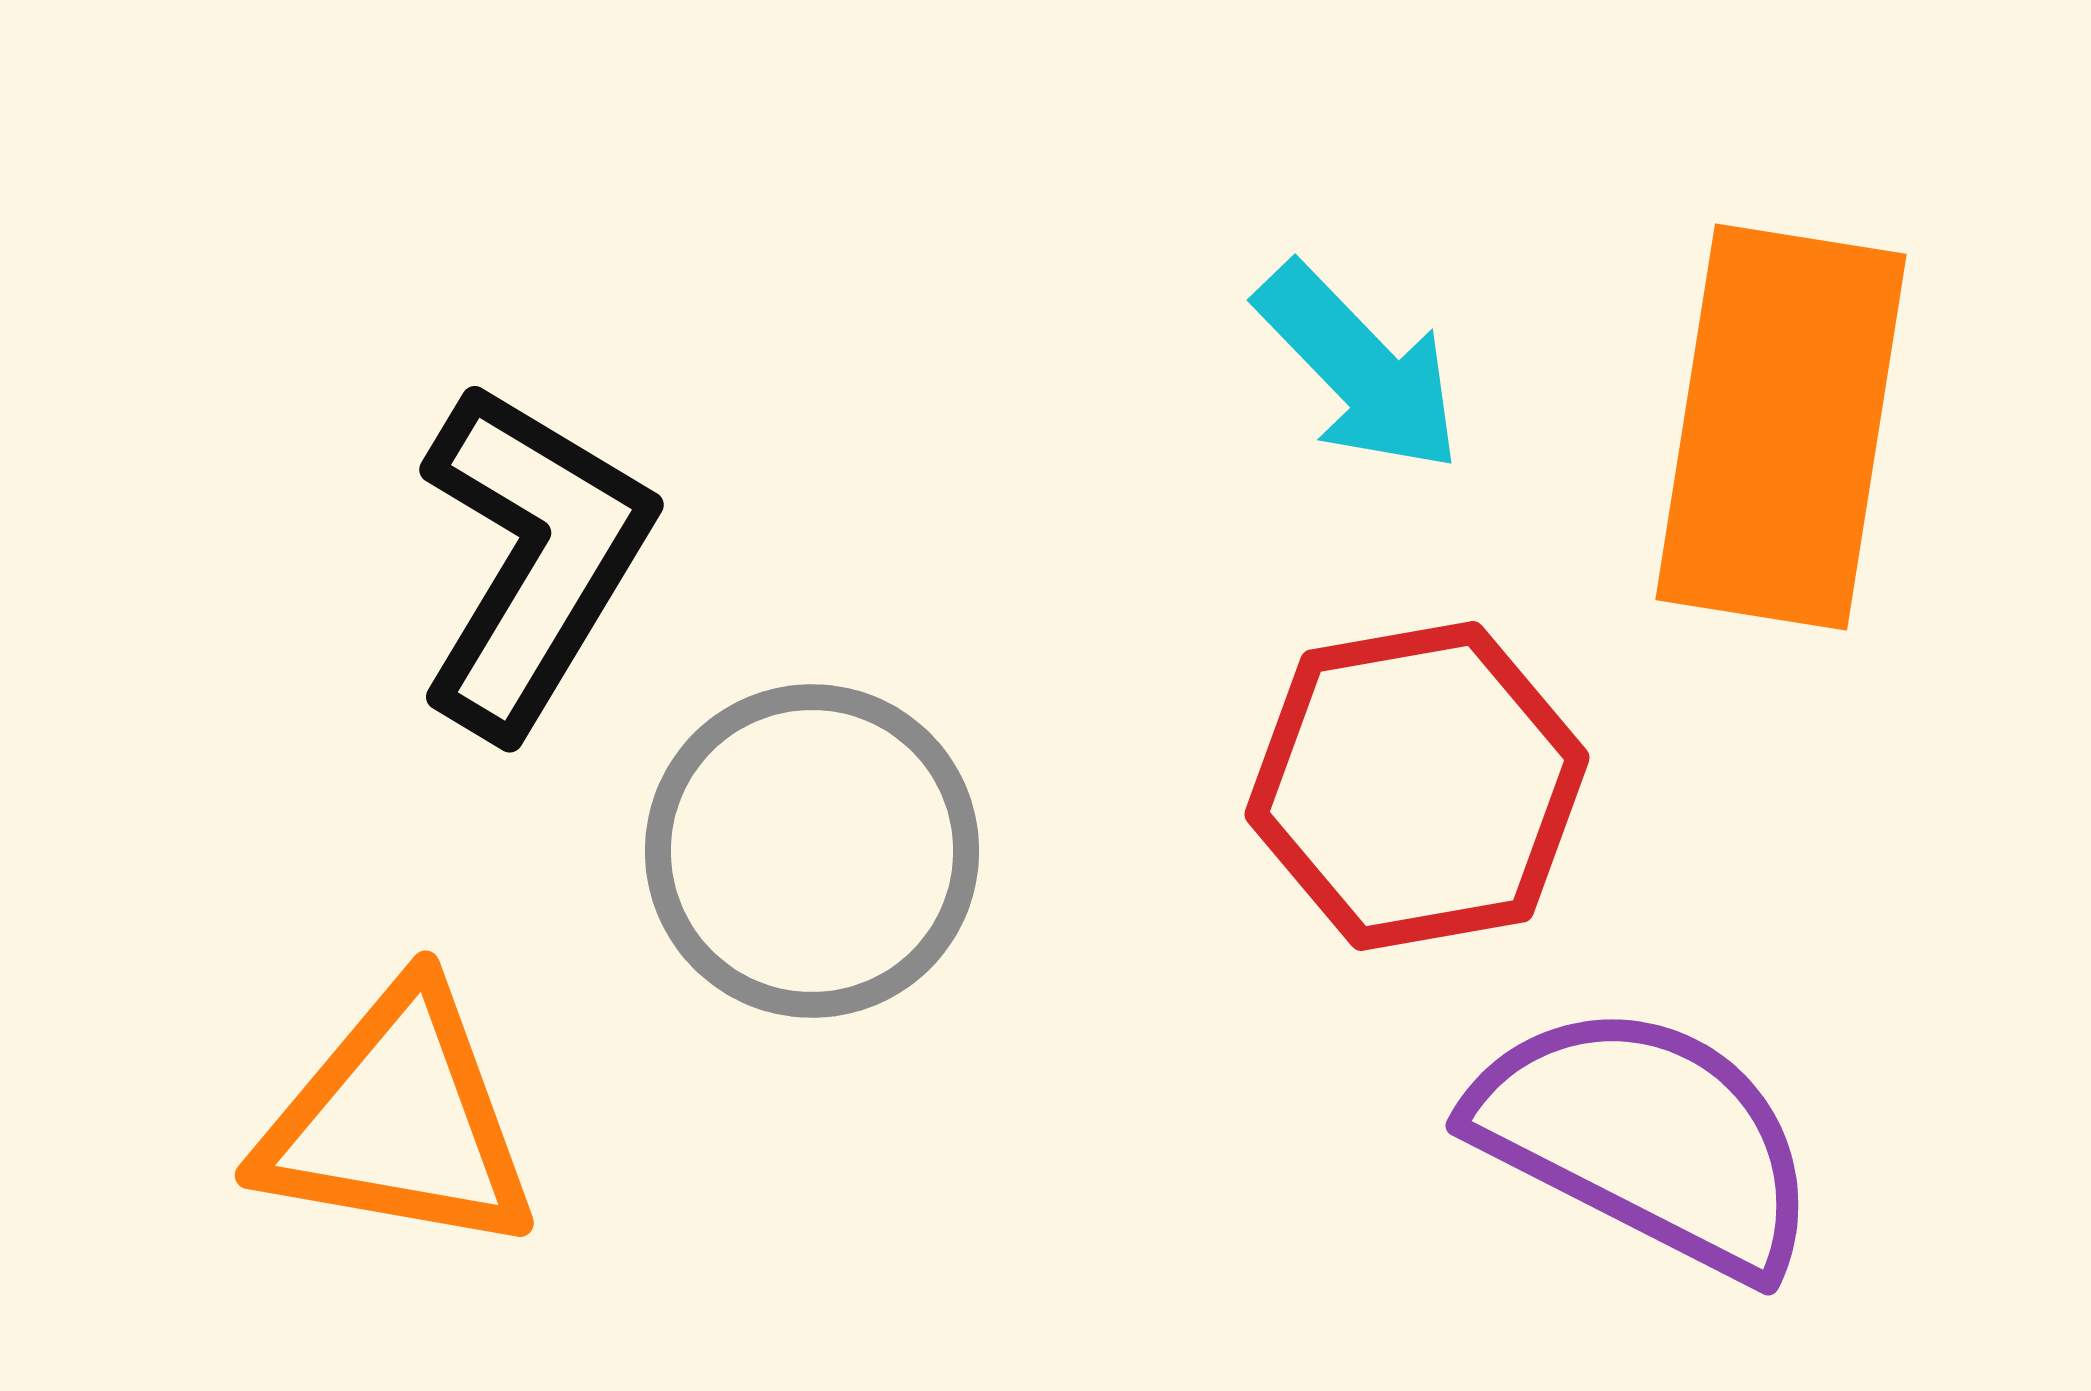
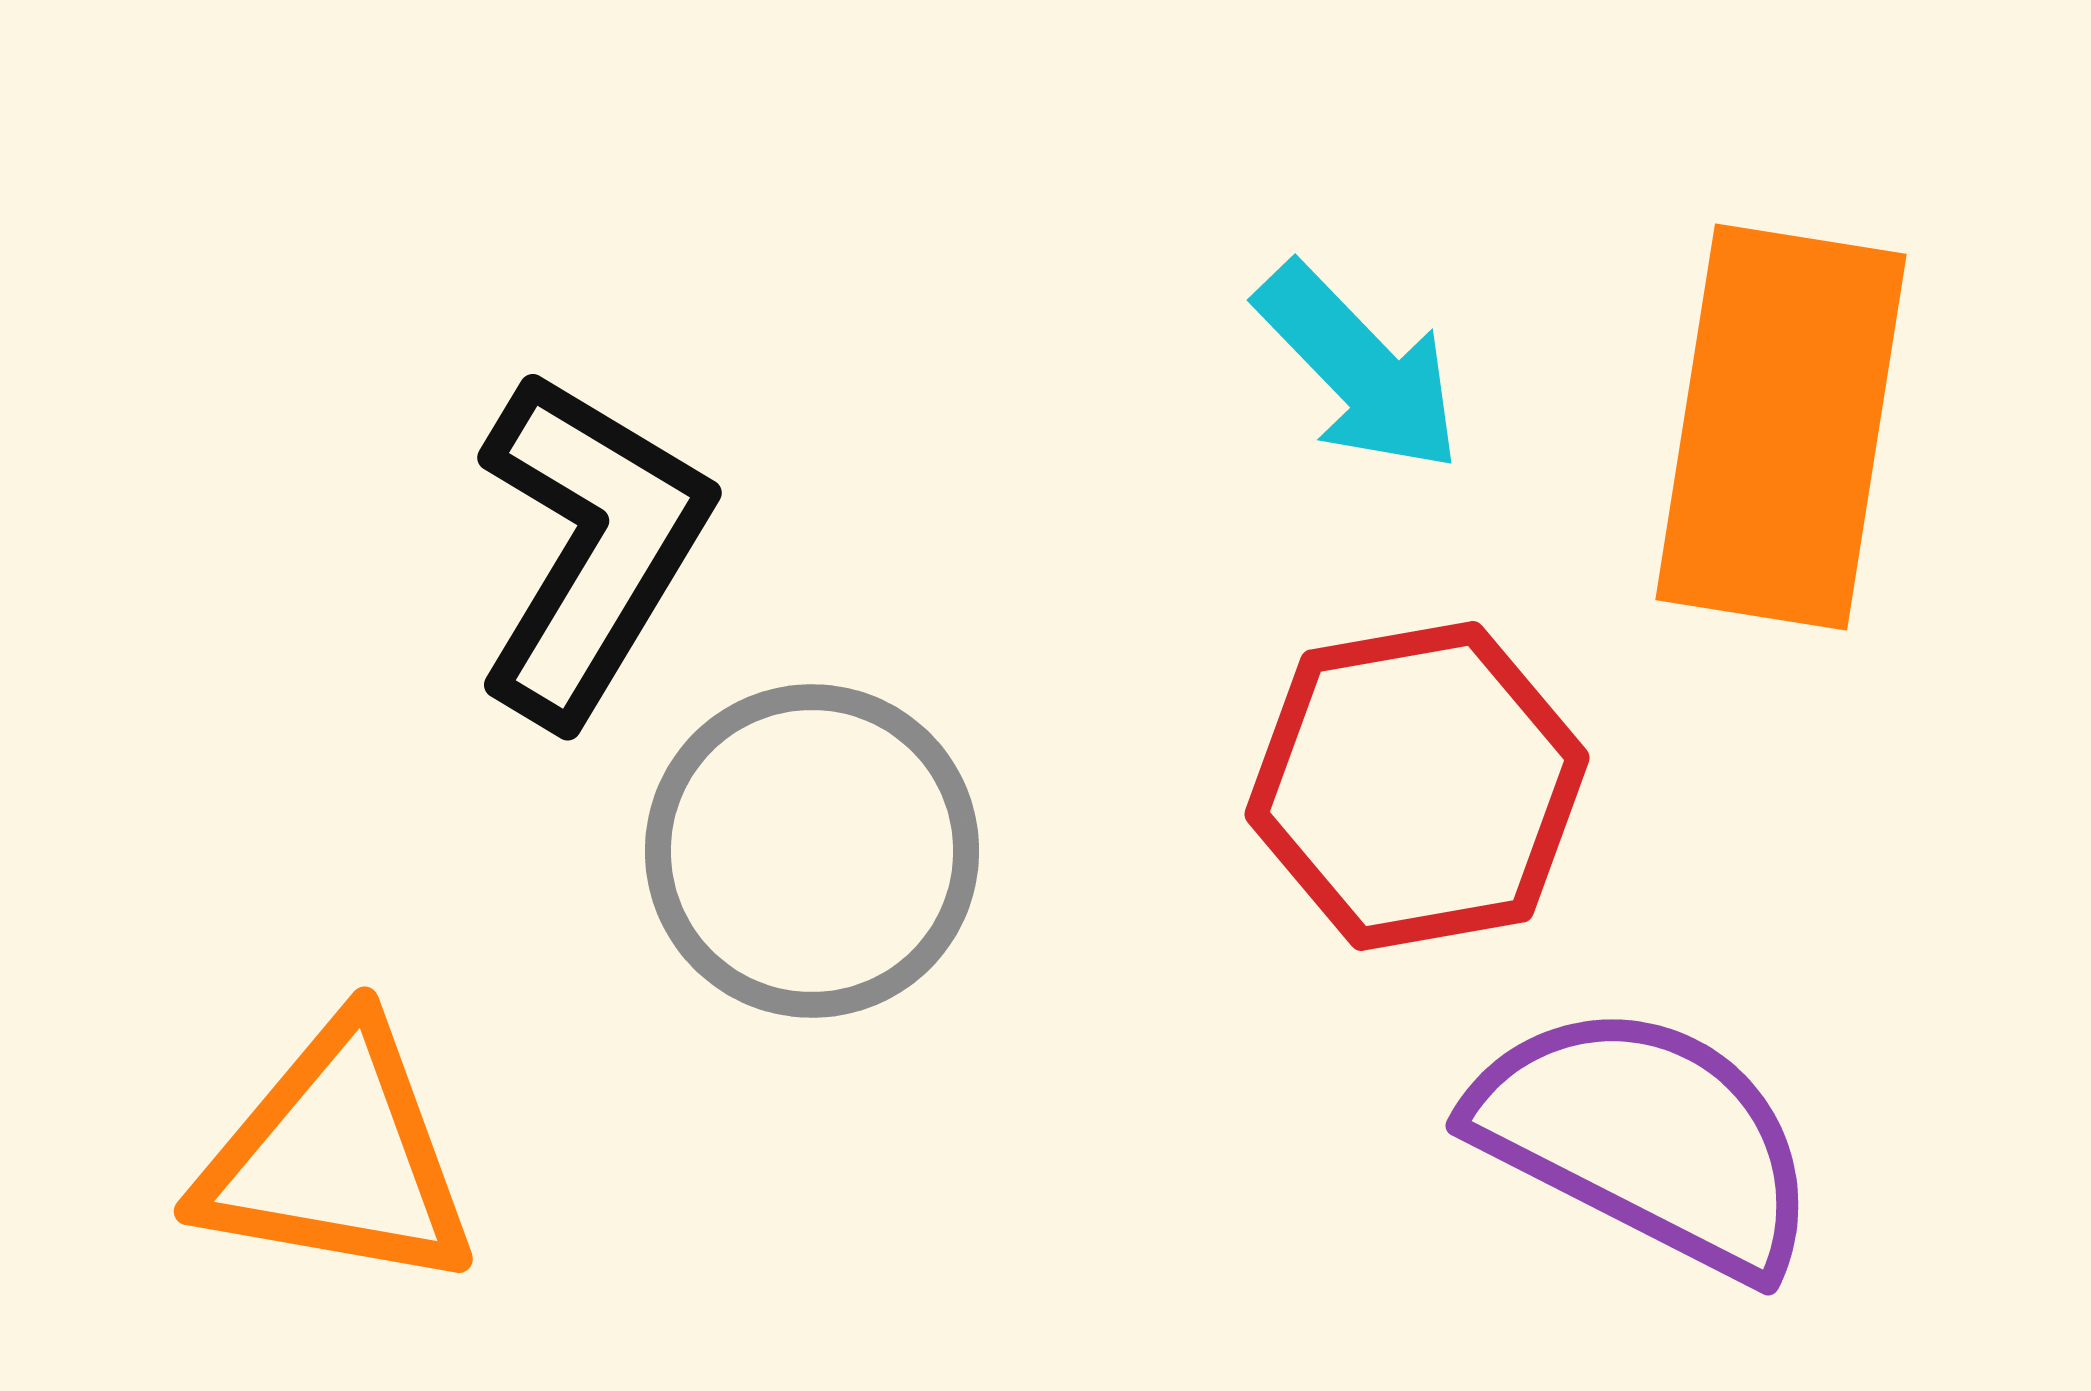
black L-shape: moved 58 px right, 12 px up
orange triangle: moved 61 px left, 36 px down
